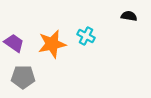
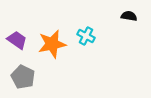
purple trapezoid: moved 3 px right, 3 px up
gray pentagon: rotated 25 degrees clockwise
